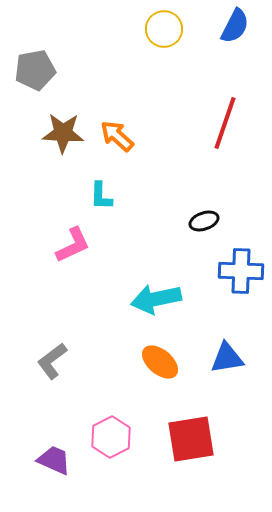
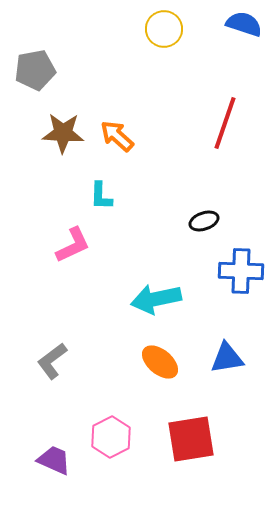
blue semicircle: moved 9 px right, 2 px up; rotated 99 degrees counterclockwise
